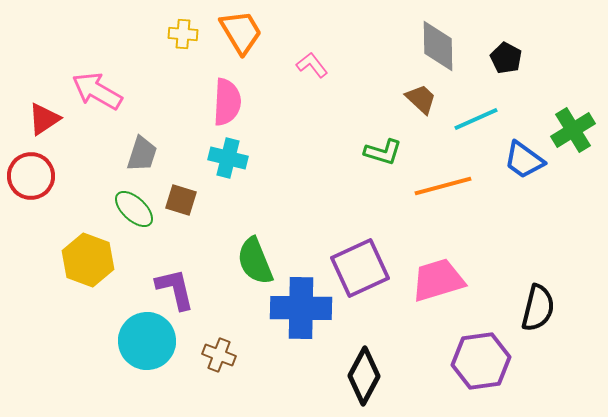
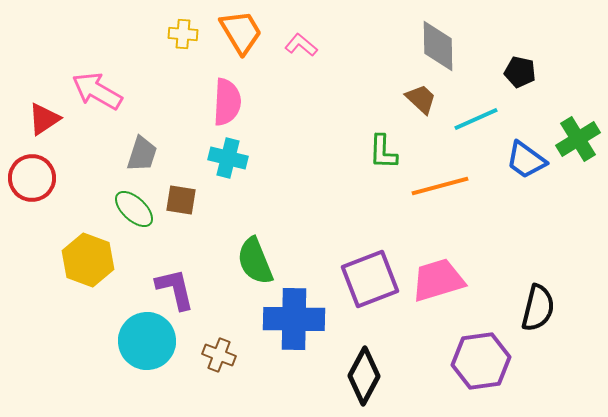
black pentagon: moved 14 px right, 14 px down; rotated 16 degrees counterclockwise
pink L-shape: moved 11 px left, 20 px up; rotated 12 degrees counterclockwise
green cross: moved 5 px right, 9 px down
green L-shape: rotated 75 degrees clockwise
blue trapezoid: moved 2 px right
red circle: moved 1 px right, 2 px down
orange line: moved 3 px left
brown square: rotated 8 degrees counterclockwise
purple square: moved 10 px right, 11 px down; rotated 4 degrees clockwise
blue cross: moved 7 px left, 11 px down
